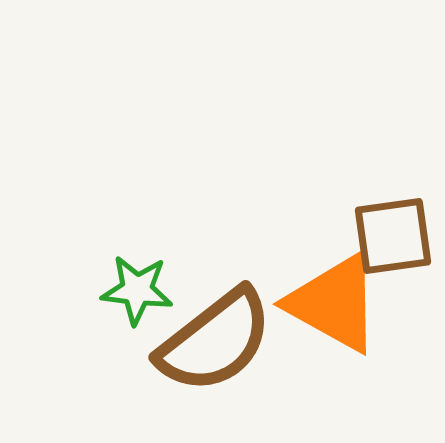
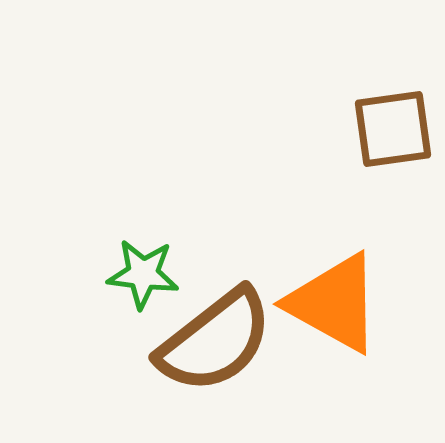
brown square: moved 107 px up
green star: moved 6 px right, 16 px up
